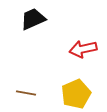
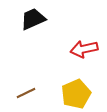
red arrow: moved 1 px right
brown line: rotated 36 degrees counterclockwise
